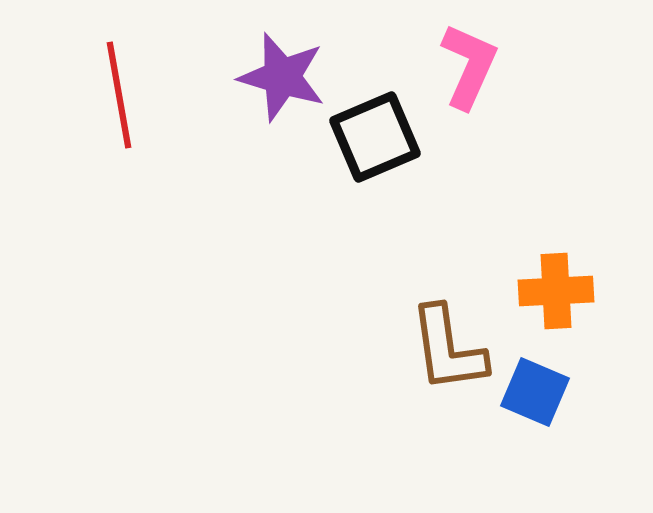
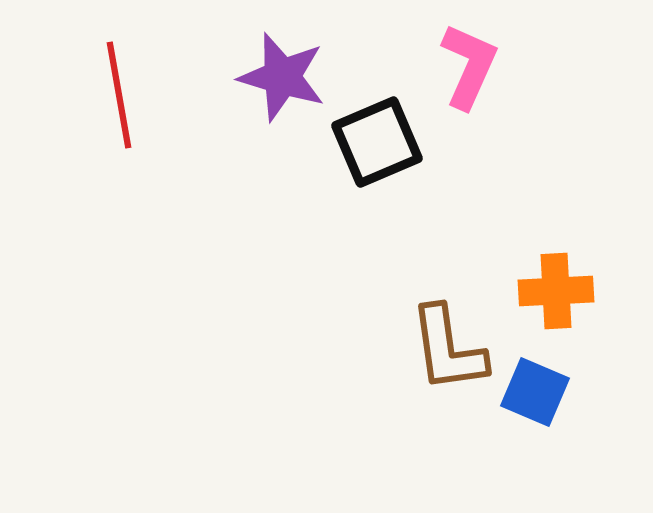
black square: moved 2 px right, 5 px down
